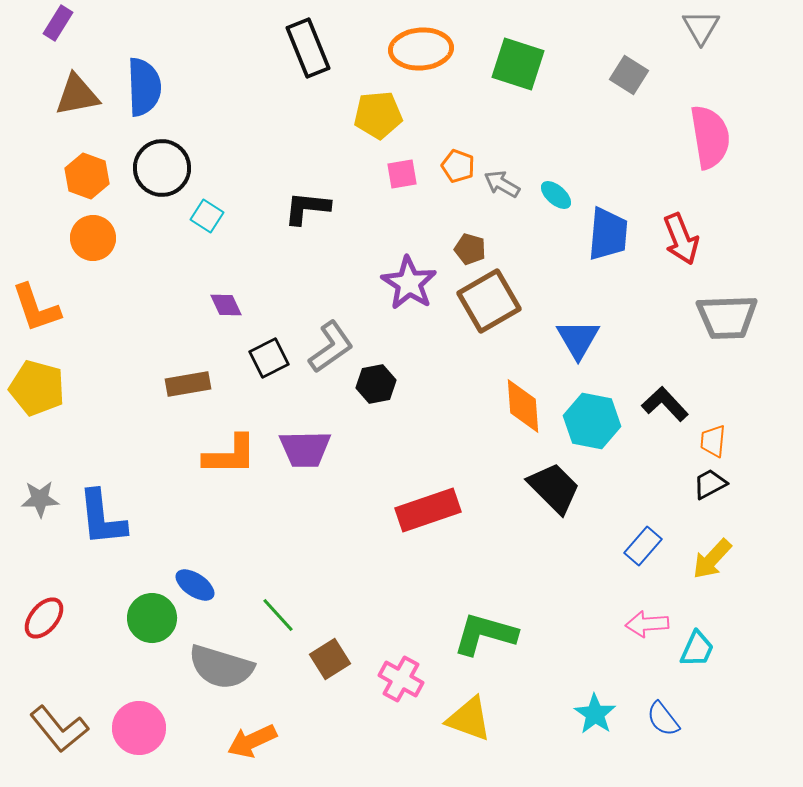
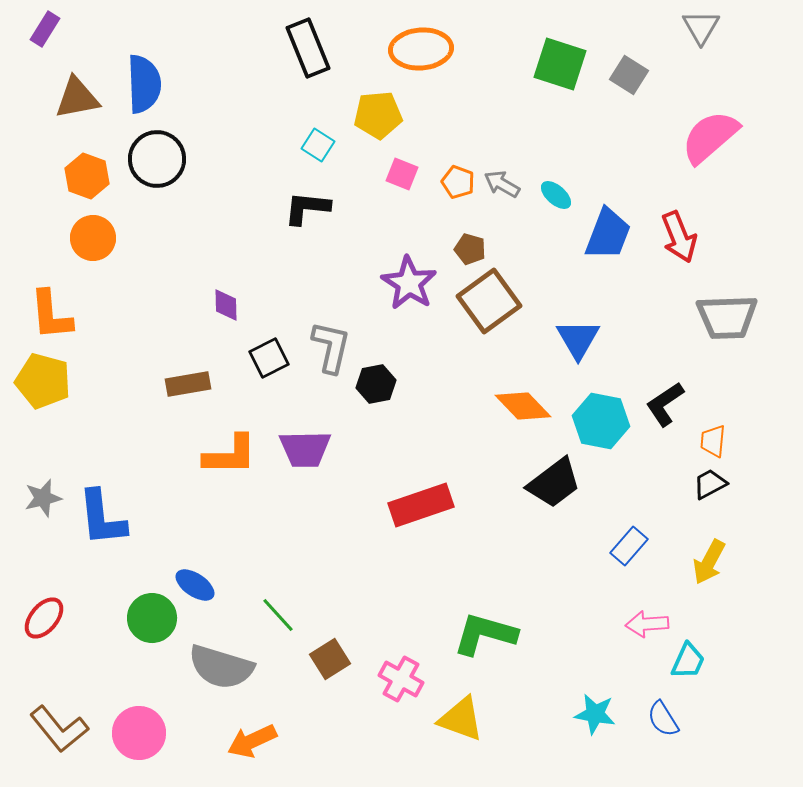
purple rectangle at (58, 23): moved 13 px left, 6 px down
green square at (518, 64): moved 42 px right
blue semicircle at (144, 87): moved 3 px up
brown triangle at (77, 95): moved 3 px down
pink semicircle at (710, 137): rotated 122 degrees counterclockwise
orange pentagon at (458, 166): moved 16 px down
black circle at (162, 168): moved 5 px left, 9 px up
pink square at (402, 174): rotated 32 degrees clockwise
cyan square at (207, 216): moved 111 px right, 71 px up
blue trapezoid at (608, 234): rotated 16 degrees clockwise
red arrow at (681, 239): moved 2 px left, 2 px up
brown square at (489, 301): rotated 6 degrees counterclockwise
purple diamond at (226, 305): rotated 24 degrees clockwise
orange L-shape at (36, 308): moved 15 px right, 7 px down; rotated 14 degrees clockwise
gray L-shape at (331, 347): rotated 42 degrees counterclockwise
yellow pentagon at (37, 388): moved 6 px right, 7 px up
black L-shape at (665, 404): rotated 81 degrees counterclockwise
orange diamond at (523, 406): rotated 40 degrees counterclockwise
cyan hexagon at (592, 421): moved 9 px right
black trapezoid at (554, 488): moved 5 px up; rotated 98 degrees clockwise
gray star at (40, 499): moved 3 px right, 1 px up; rotated 12 degrees counterclockwise
red rectangle at (428, 510): moved 7 px left, 5 px up
blue rectangle at (643, 546): moved 14 px left
yellow arrow at (712, 559): moved 3 px left, 3 px down; rotated 15 degrees counterclockwise
cyan trapezoid at (697, 649): moved 9 px left, 12 px down
cyan star at (595, 714): rotated 24 degrees counterclockwise
yellow triangle at (469, 719): moved 8 px left
blue semicircle at (663, 719): rotated 6 degrees clockwise
pink circle at (139, 728): moved 5 px down
